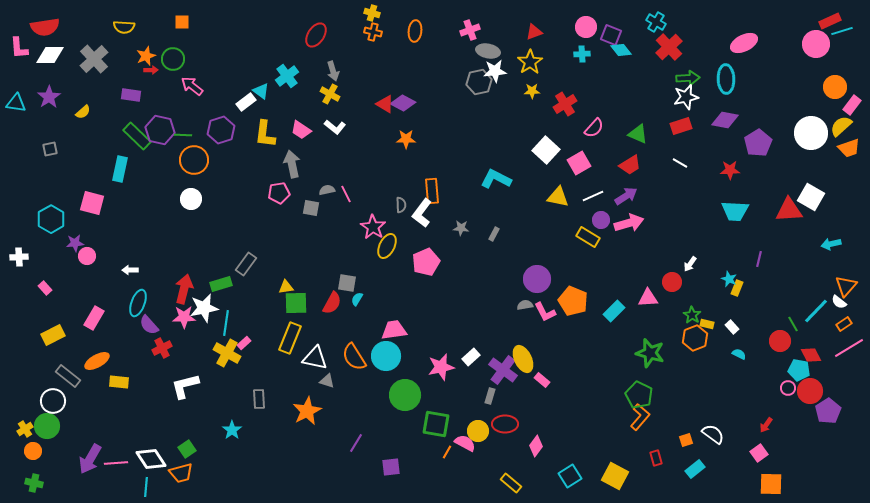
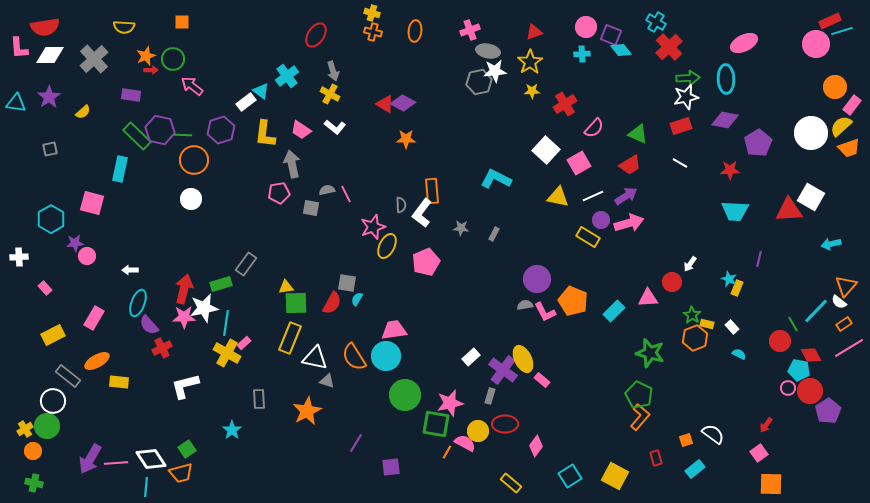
pink star at (373, 227): rotated 20 degrees clockwise
pink star at (441, 367): moved 9 px right, 36 px down
